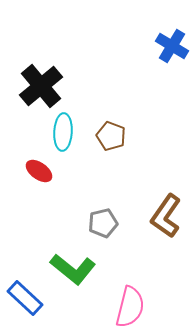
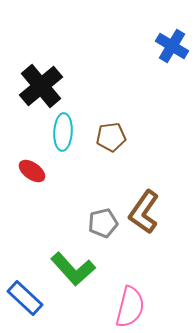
brown pentagon: moved 1 px down; rotated 28 degrees counterclockwise
red ellipse: moved 7 px left
brown L-shape: moved 22 px left, 4 px up
green L-shape: rotated 9 degrees clockwise
